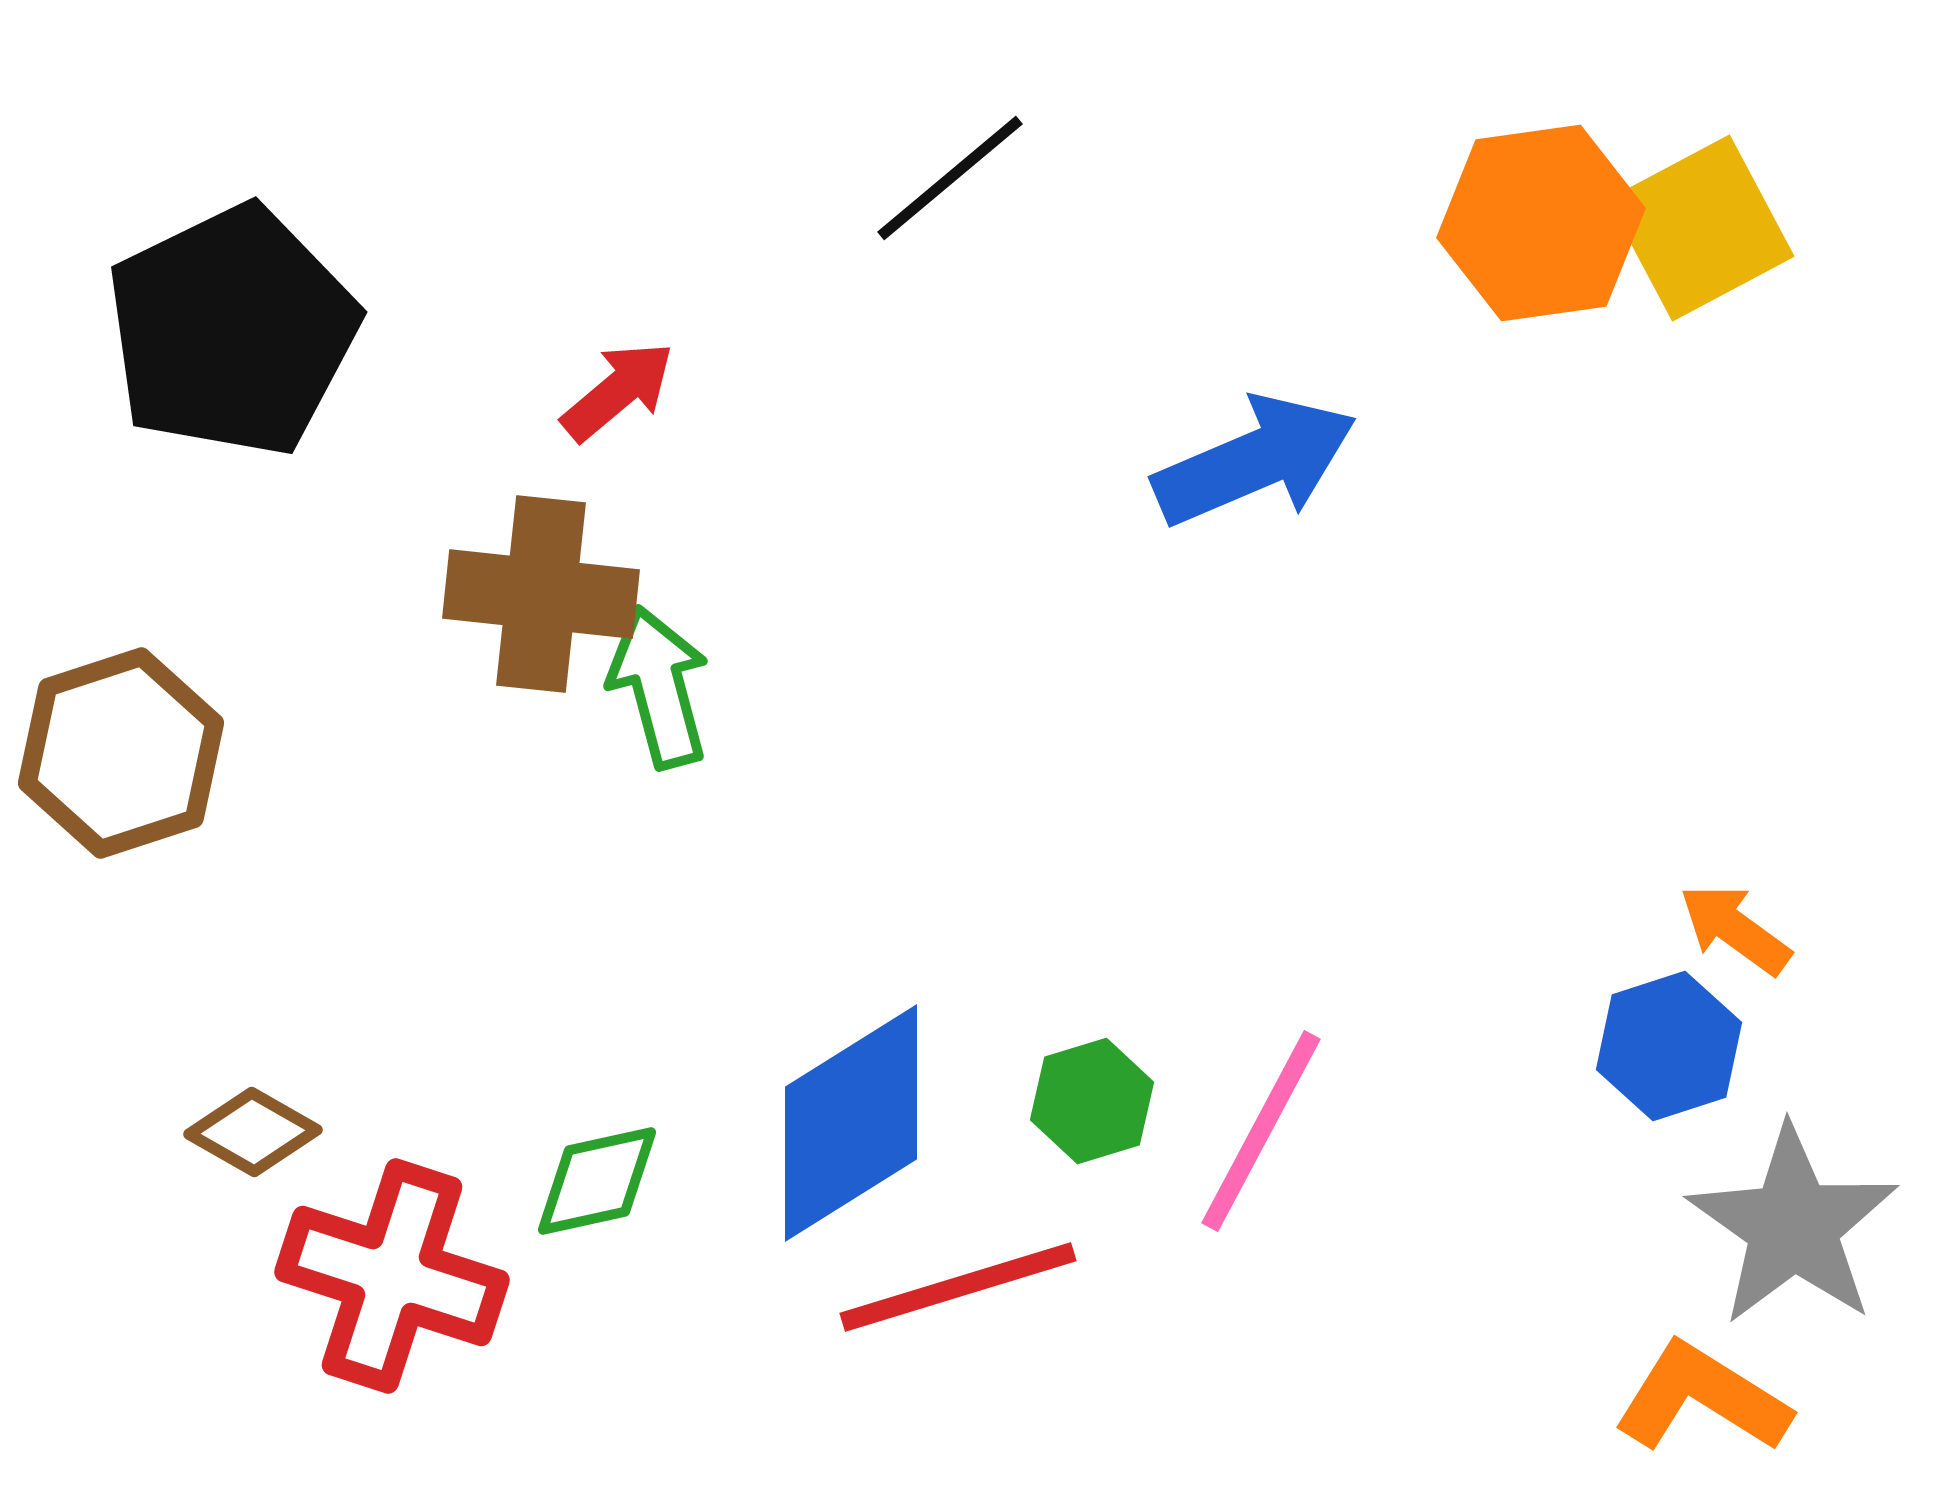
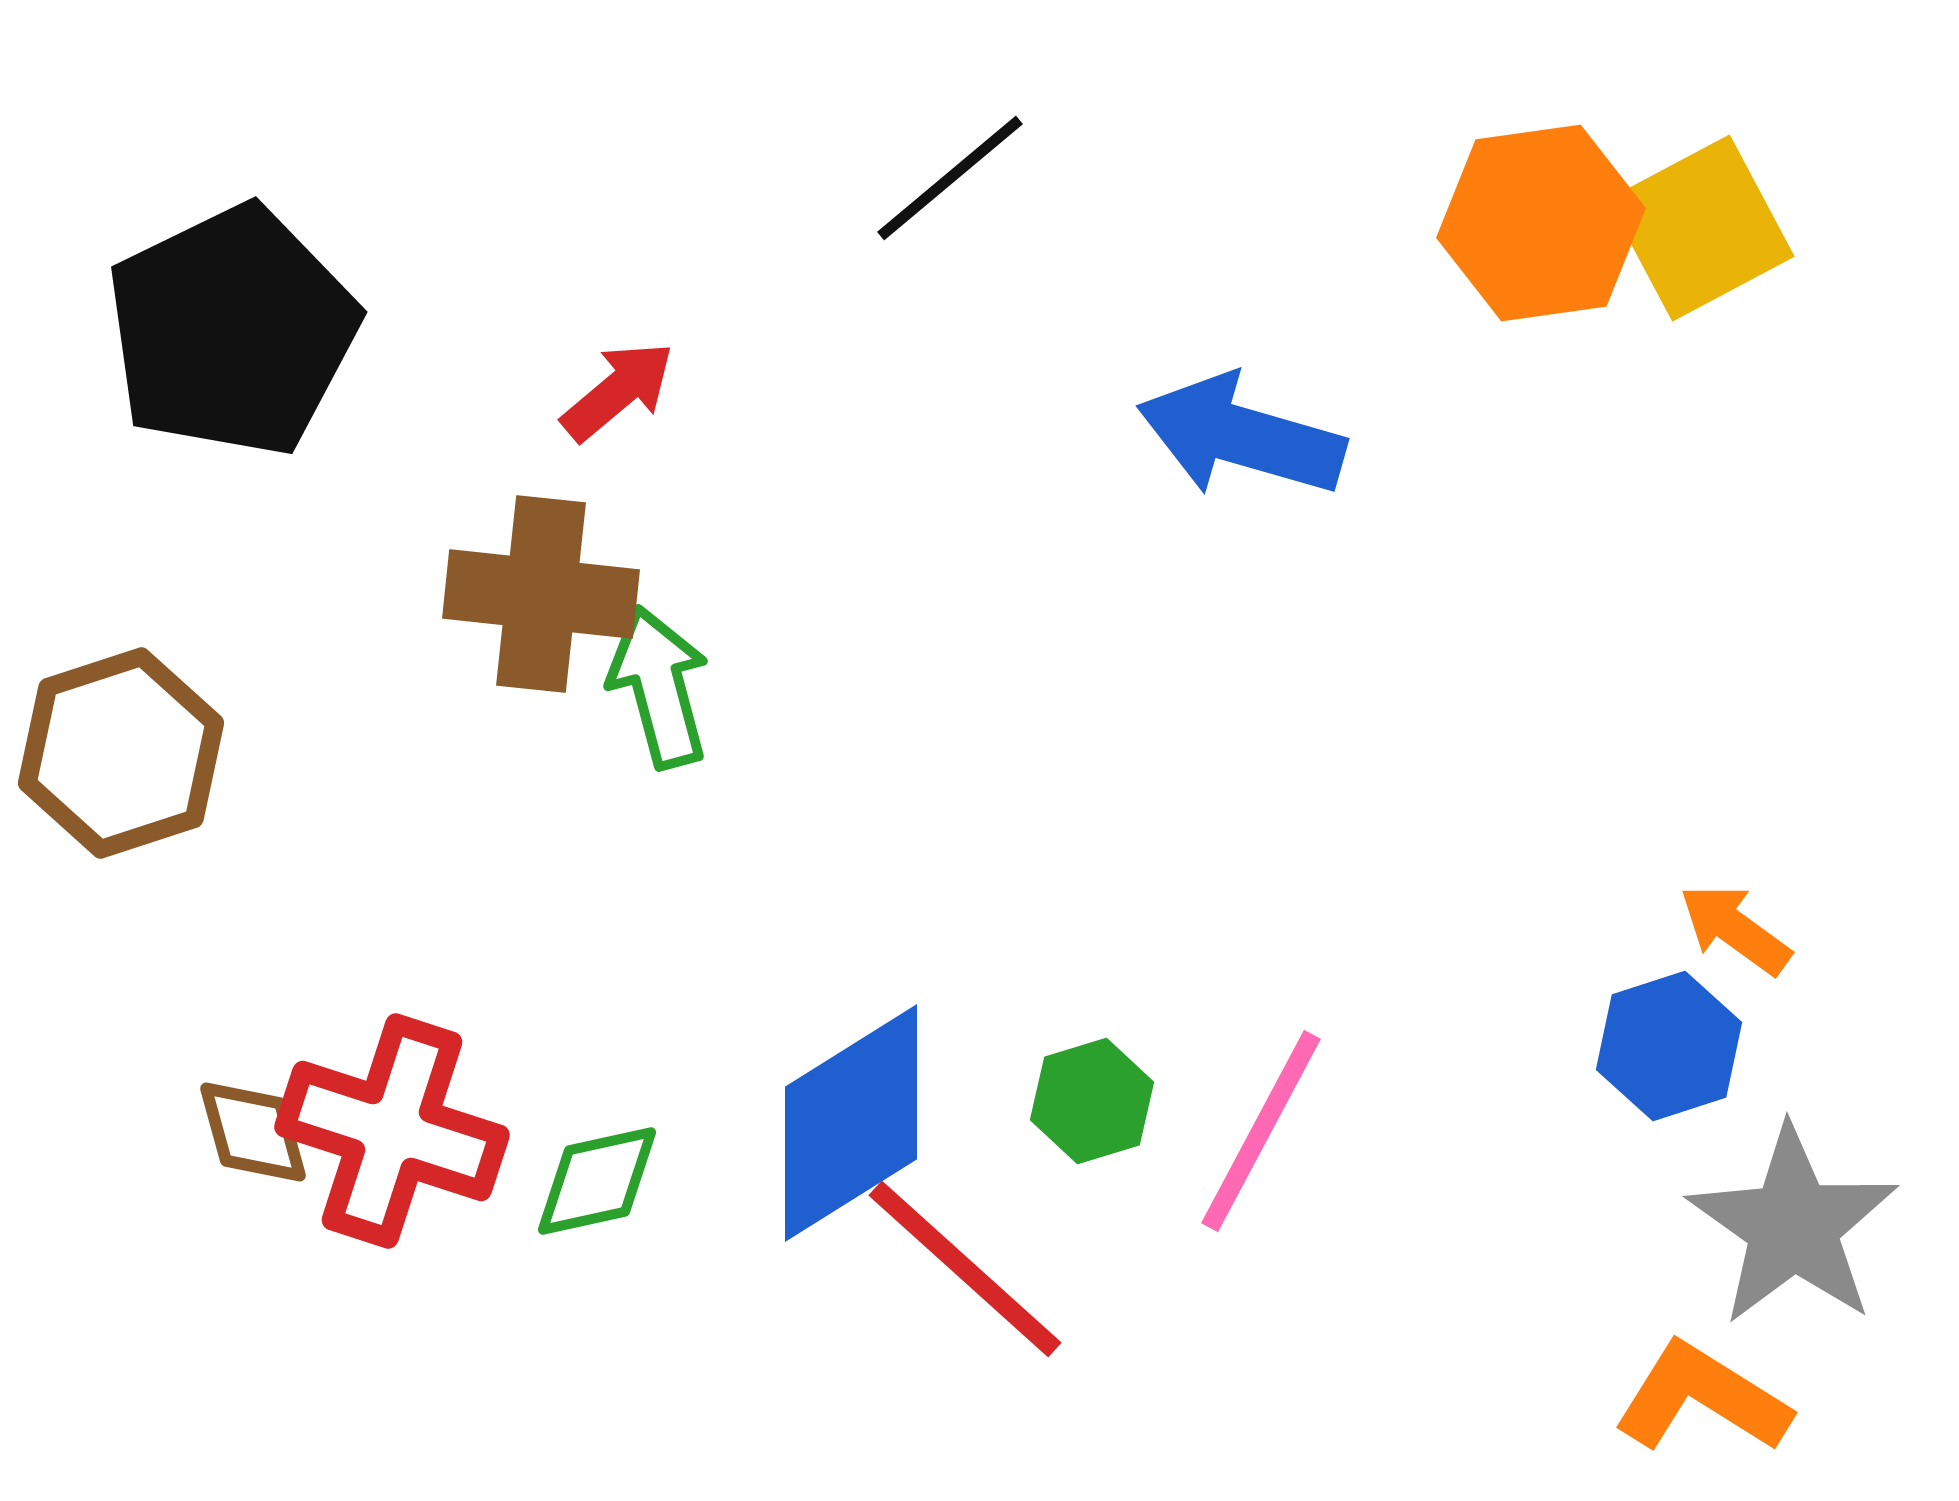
blue arrow: moved 14 px left, 25 px up; rotated 141 degrees counterclockwise
brown diamond: rotated 45 degrees clockwise
red cross: moved 145 px up
red line: moved 7 px right, 18 px up; rotated 59 degrees clockwise
